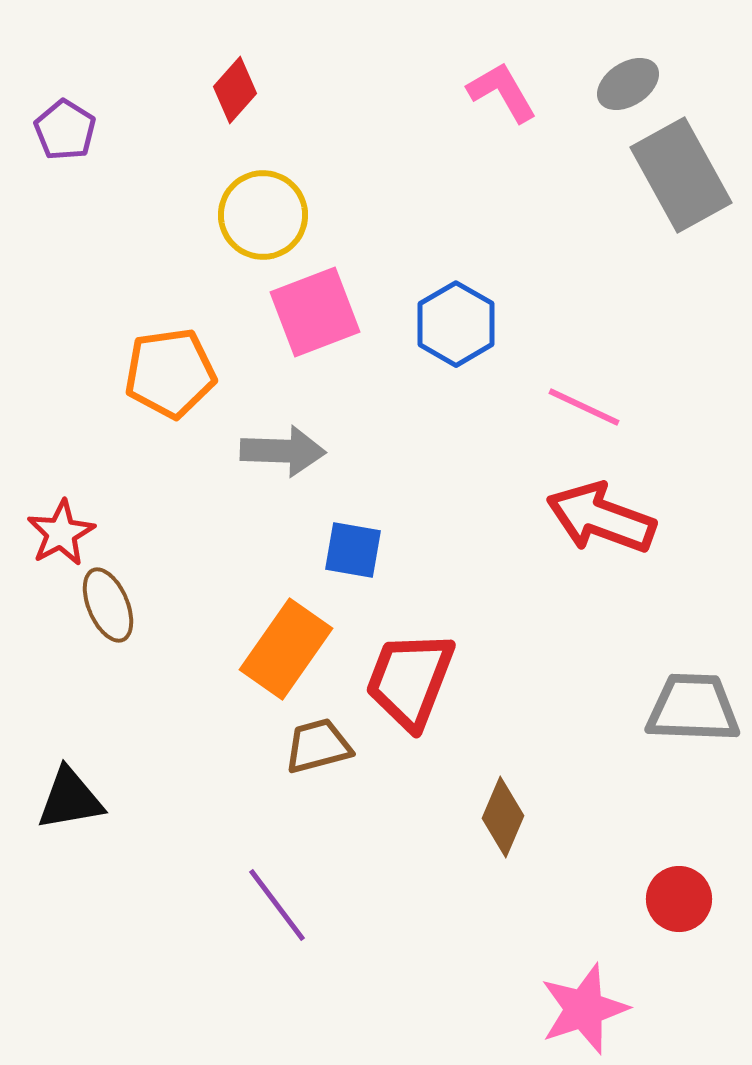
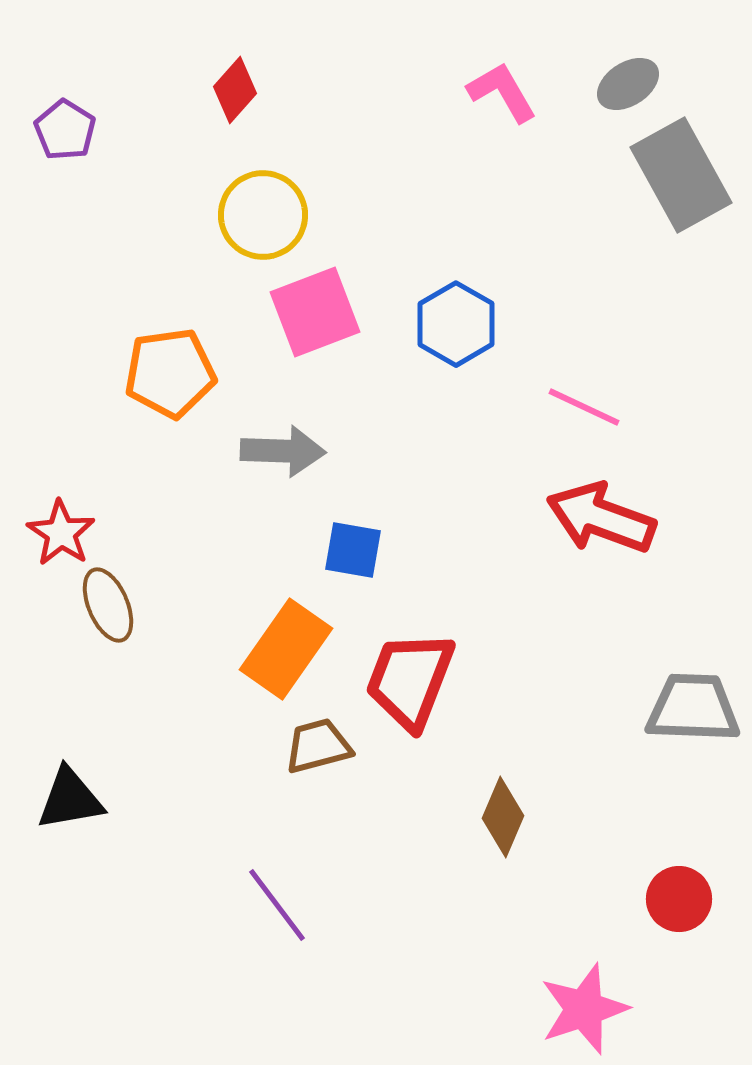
red star: rotated 10 degrees counterclockwise
